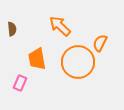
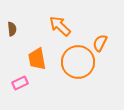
pink rectangle: rotated 42 degrees clockwise
